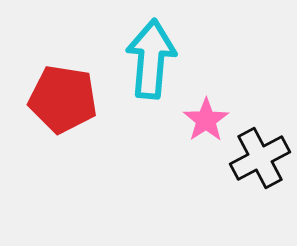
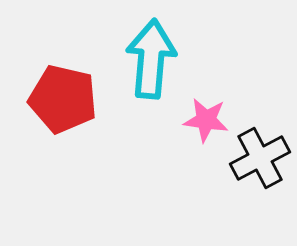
red pentagon: rotated 4 degrees clockwise
pink star: rotated 30 degrees counterclockwise
